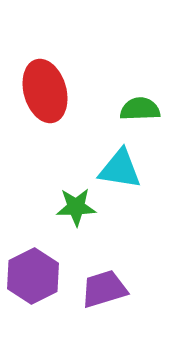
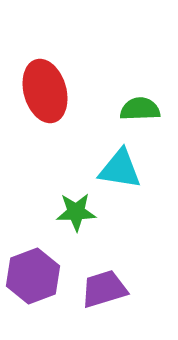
green star: moved 5 px down
purple hexagon: rotated 6 degrees clockwise
